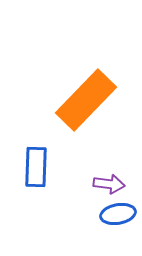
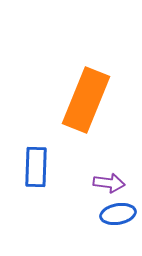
orange rectangle: rotated 22 degrees counterclockwise
purple arrow: moved 1 px up
